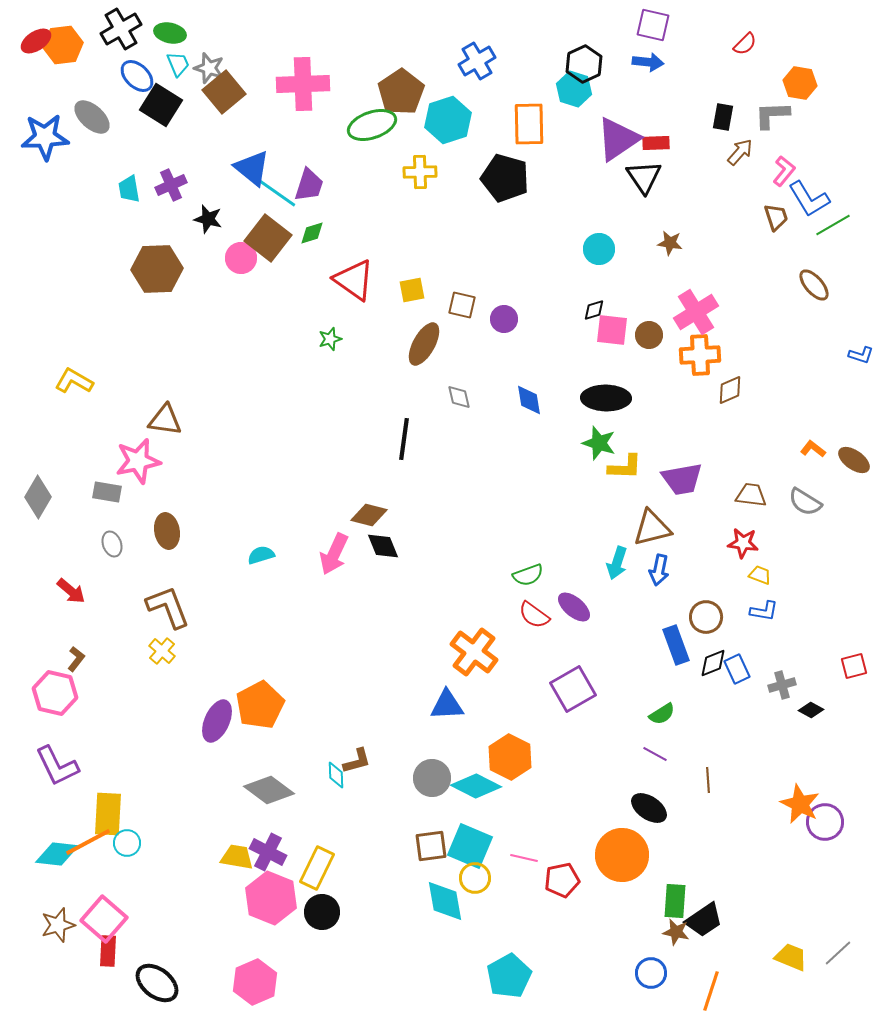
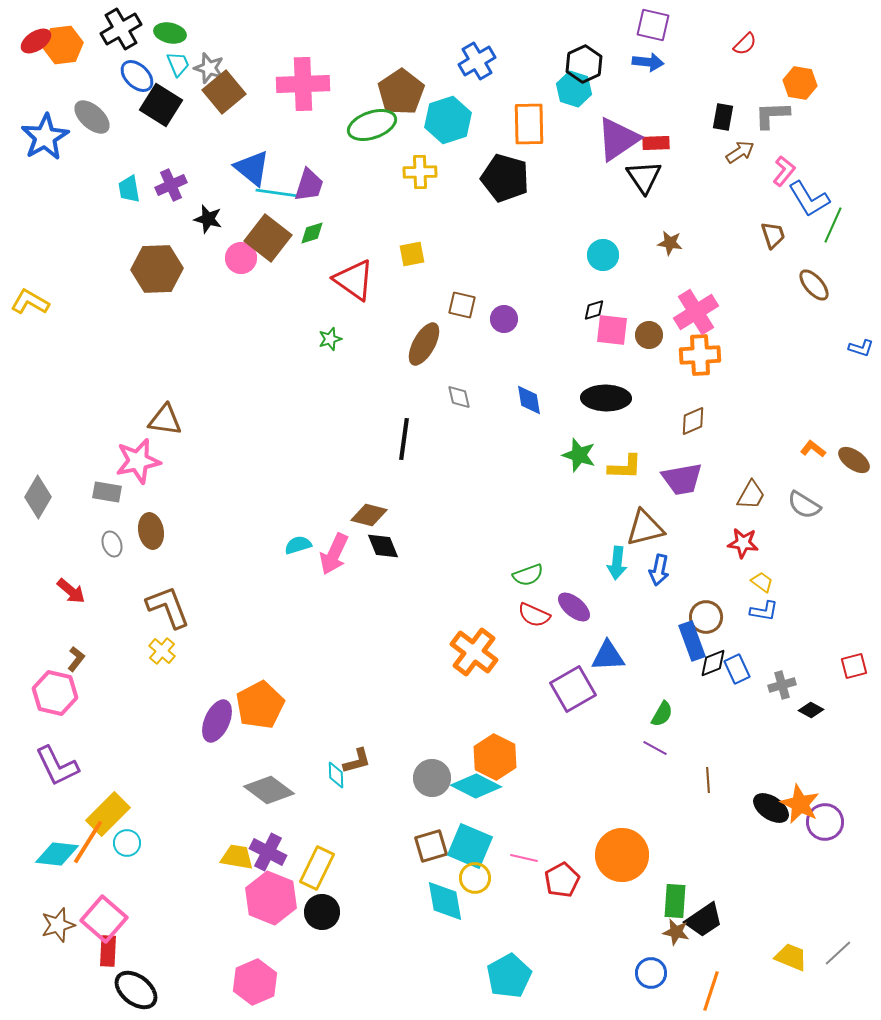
blue star at (45, 137): rotated 27 degrees counterclockwise
brown arrow at (740, 152): rotated 16 degrees clockwise
cyan line at (277, 193): rotated 27 degrees counterclockwise
brown trapezoid at (776, 217): moved 3 px left, 18 px down
green line at (833, 225): rotated 36 degrees counterclockwise
cyan circle at (599, 249): moved 4 px right, 6 px down
yellow square at (412, 290): moved 36 px up
blue L-shape at (861, 355): moved 7 px up
yellow L-shape at (74, 381): moved 44 px left, 79 px up
brown diamond at (730, 390): moved 37 px left, 31 px down
green star at (599, 443): moved 20 px left, 12 px down
brown trapezoid at (751, 495): rotated 112 degrees clockwise
gray semicircle at (805, 502): moved 1 px left, 3 px down
brown triangle at (652, 528): moved 7 px left
brown ellipse at (167, 531): moved 16 px left
cyan semicircle at (261, 555): moved 37 px right, 10 px up
cyan arrow at (617, 563): rotated 12 degrees counterclockwise
yellow trapezoid at (760, 575): moved 2 px right, 7 px down; rotated 15 degrees clockwise
red semicircle at (534, 615): rotated 12 degrees counterclockwise
blue rectangle at (676, 645): moved 16 px right, 4 px up
blue triangle at (447, 705): moved 161 px right, 49 px up
green semicircle at (662, 714): rotated 28 degrees counterclockwise
purple line at (655, 754): moved 6 px up
orange hexagon at (510, 757): moved 15 px left
black ellipse at (649, 808): moved 122 px right
yellow rectangle at (108, 814): rotated 42 degrees clockwise
orange line at (88, 842): rotated 30 degrees counterclockwise
brown square at (431, 846): rotated 8 degrees counterclockwise
red pentagon at (562, 880): rotated 16 degrees counterclockwise
black ellipse at (157, 983): moved 21 px left, 7 px down
